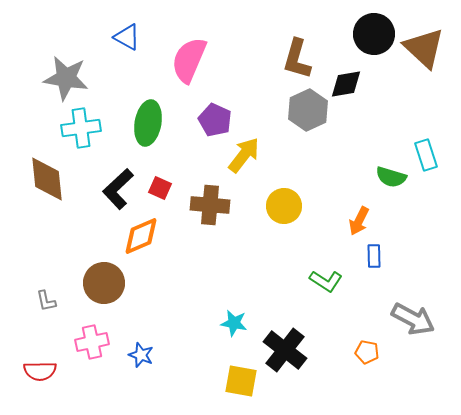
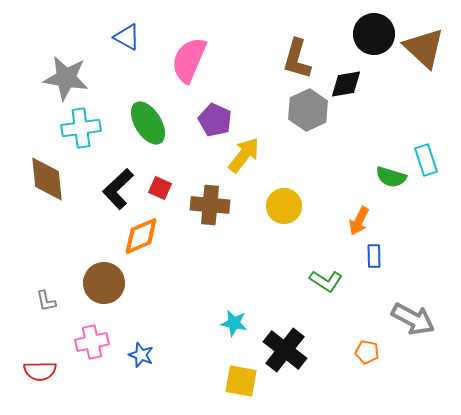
green ellipse: rotated 42 degrees counterclockwise
cyan rectangle: moved 5 px down
